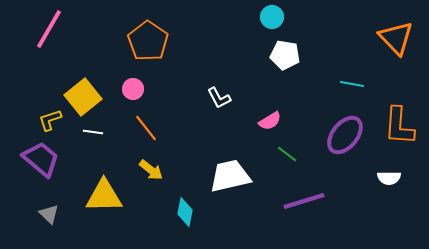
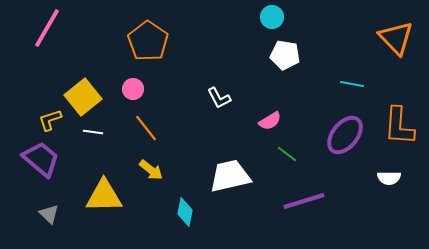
pink line: moved 2 px left, 1 px up
